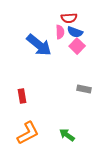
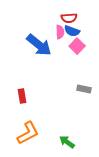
blue semicircle: moved 3 px left, 1 px up
green arrow: moved 7 px down
